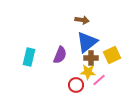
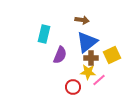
cyan rectangle: moved 15 px right, 23 px up
red circle: moved 3 px left, 2 px down
